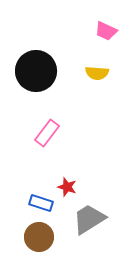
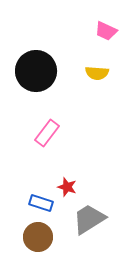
brown circle: moved 1 px left
